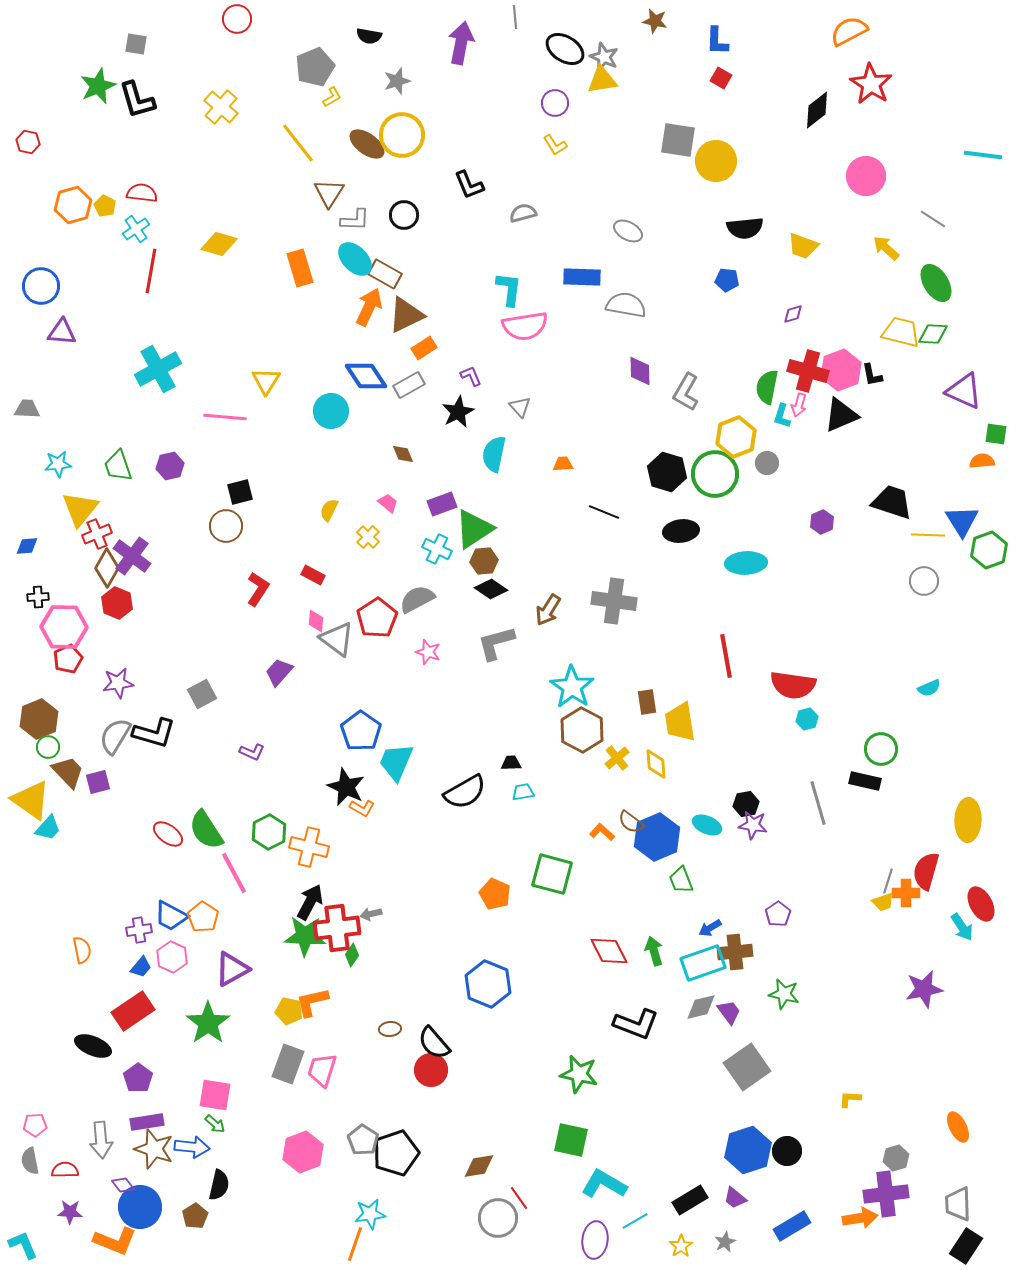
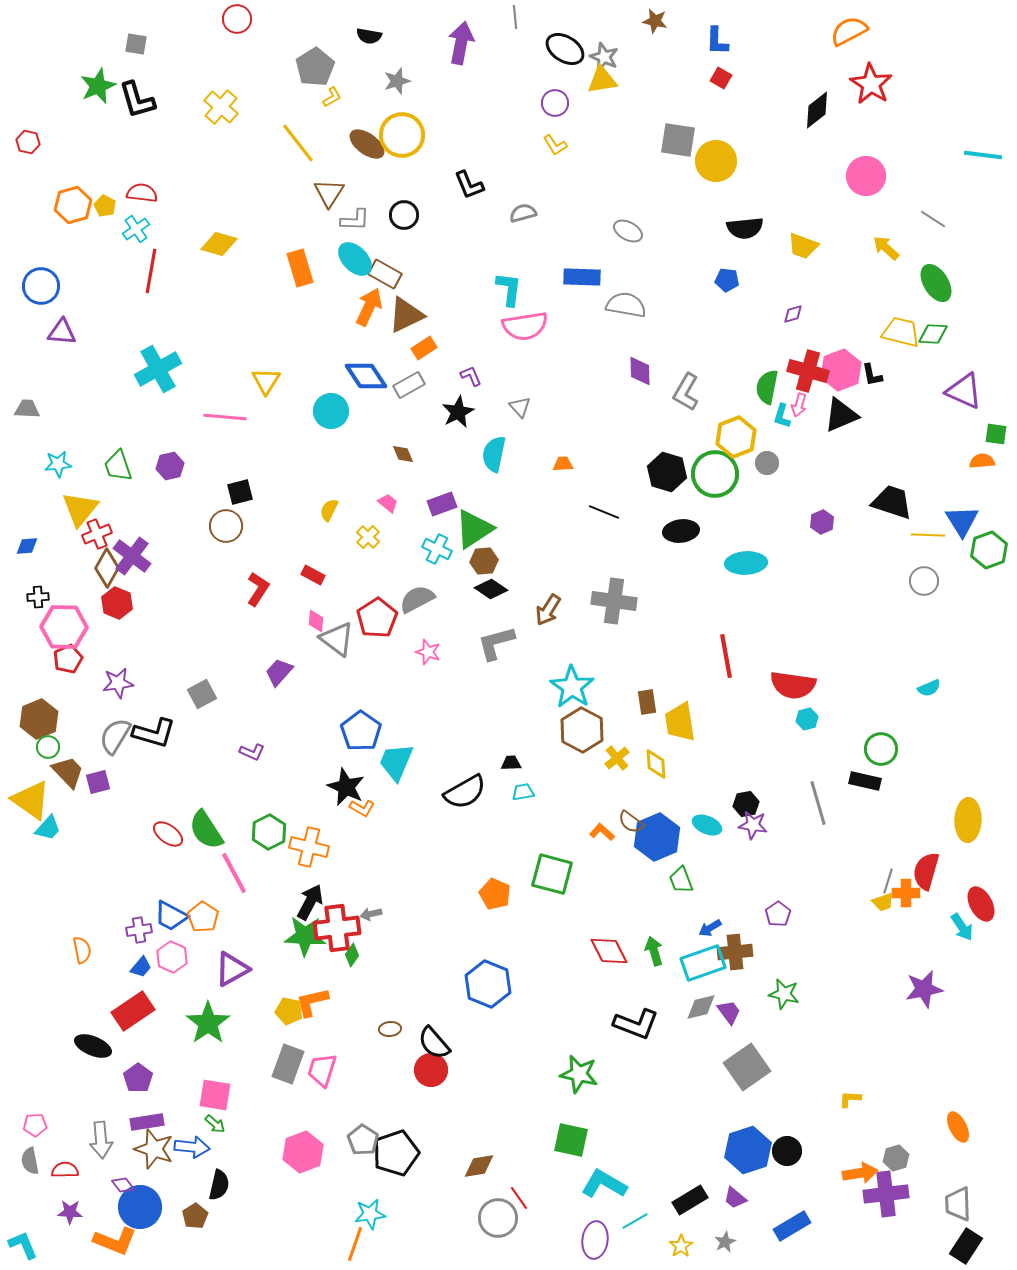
gray pentagon at (315, 67): rotated 9 degrees counterclockwise
orange arrow at (860, 1218): moved 45 px up
